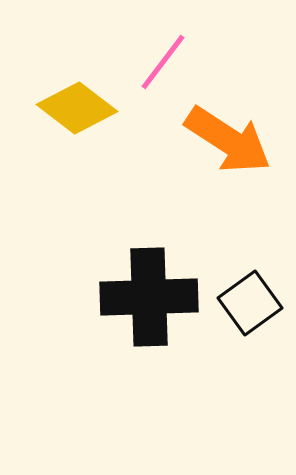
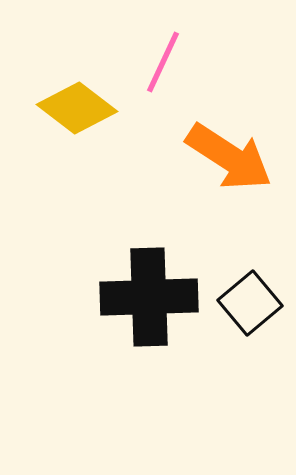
pink line: rotated 12 degrees counterclockwise
orange arrow: moved 1 px right, 17 px down
black square: rotated 4 degrees counterclockwise
